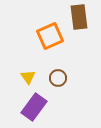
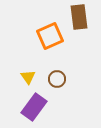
brown circle: moved 1 px left, 1 px down
